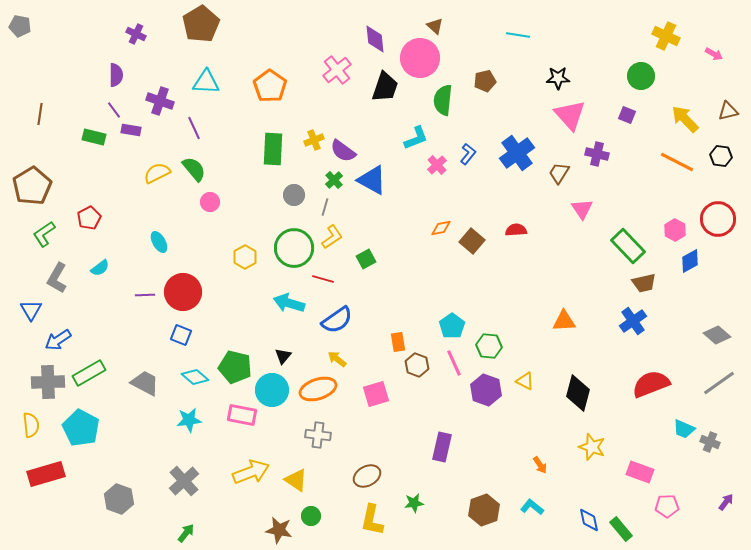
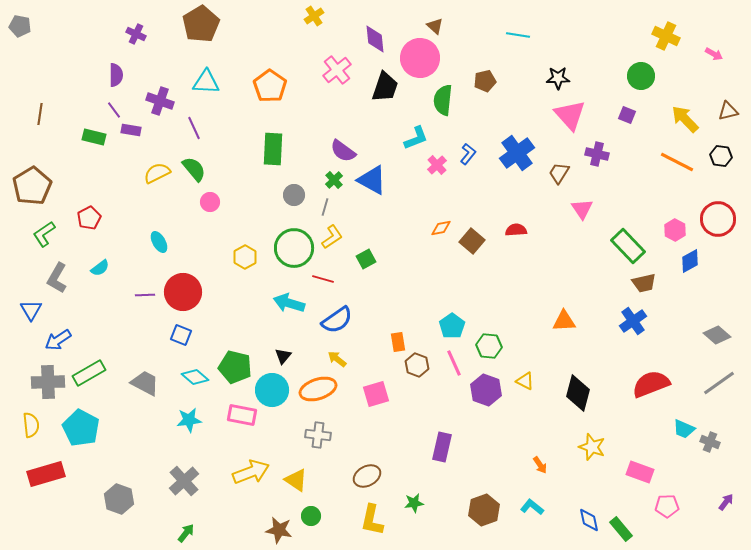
yellow cross at (314, 140): moved 124 px up; rotated 12 degrees counterclockwise
